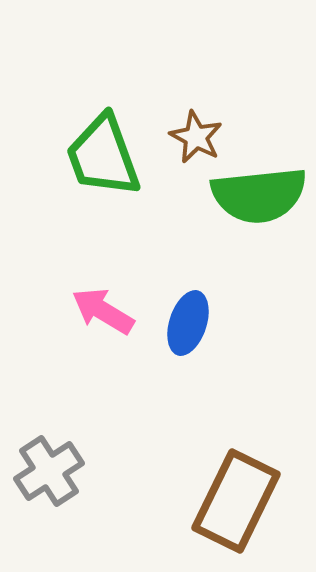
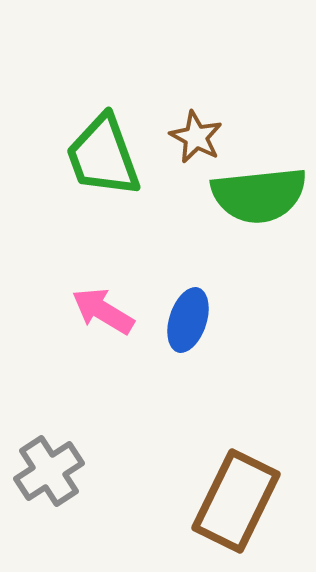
blue ellipse: moved 3 px up
